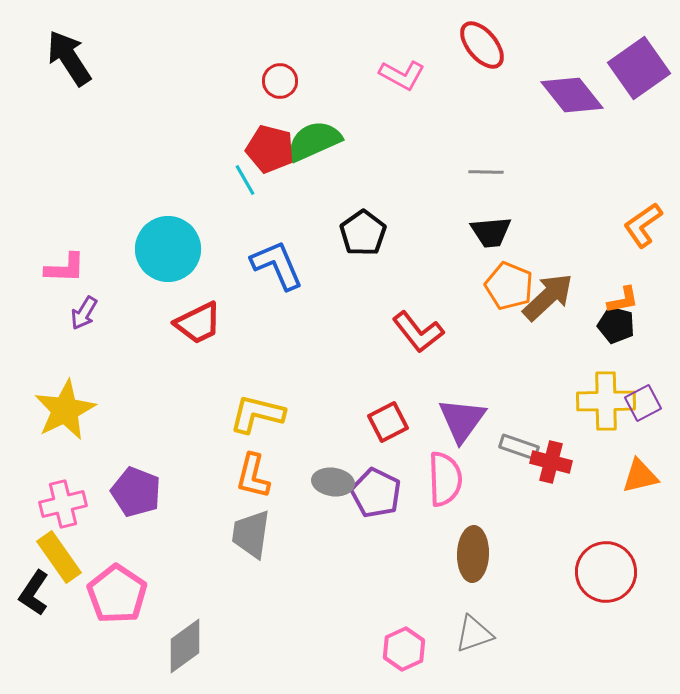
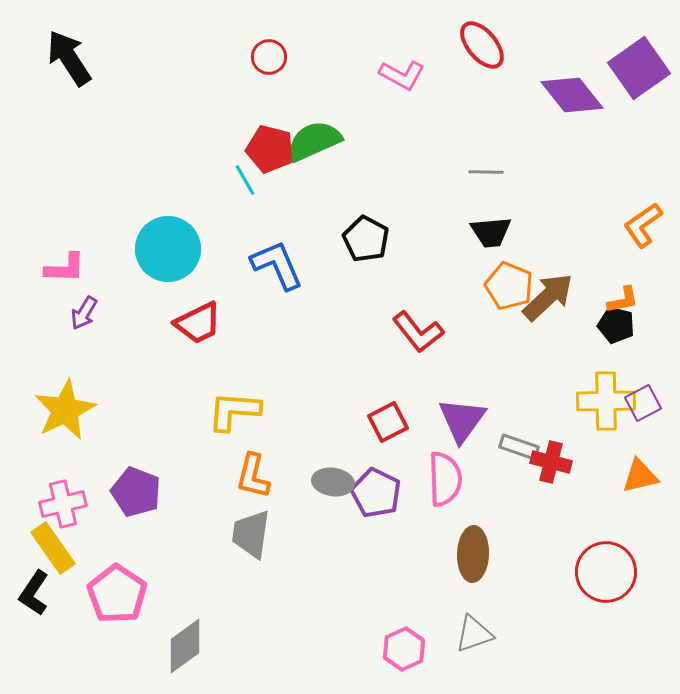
red circle at (280, 81): moved 11 px left, 24 px up
black pentagon at (363, 233): moved 3 px right, 6 px down; rotated 9 degrees counterclockwise
yellow L-shape at (257, 414): moved 23 px left, 3 px up; rotated 10 degrees counterclockwise
yellow rectangle at (59, 557): moved 6 px left, 9 px up
